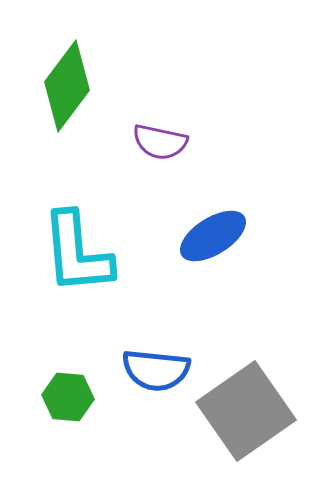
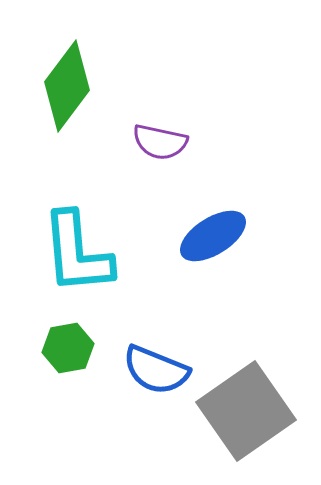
blue semicircle: rotated 16 degrees clockwise
green hexagon: moved 49 px up; rotated 15 degrees counterclockwise
